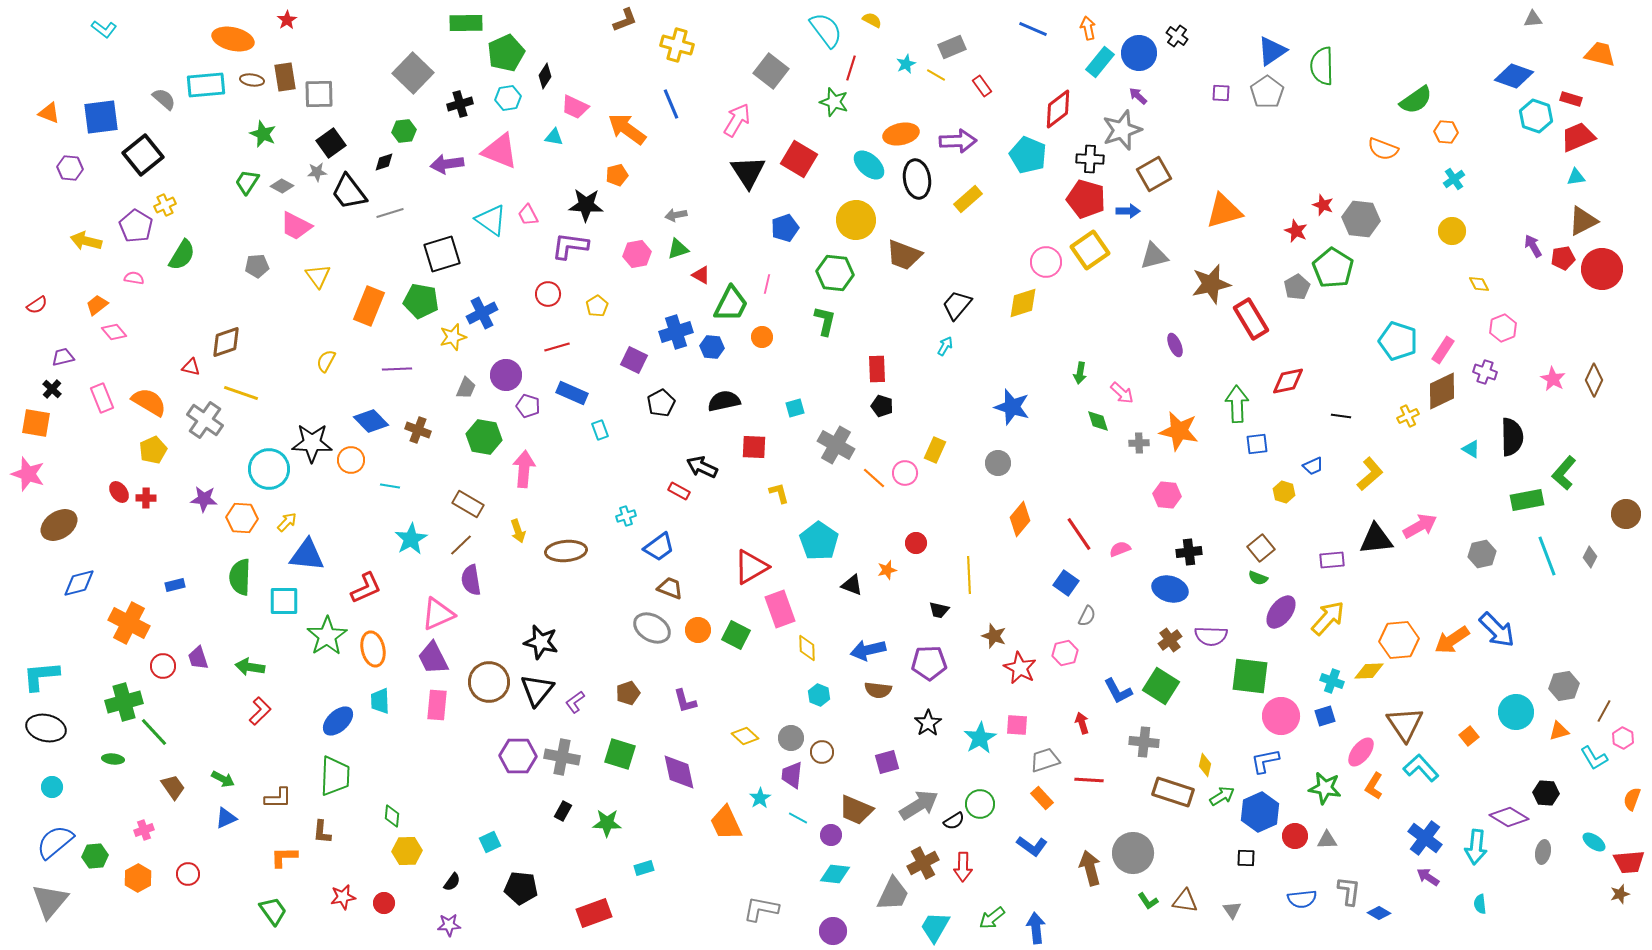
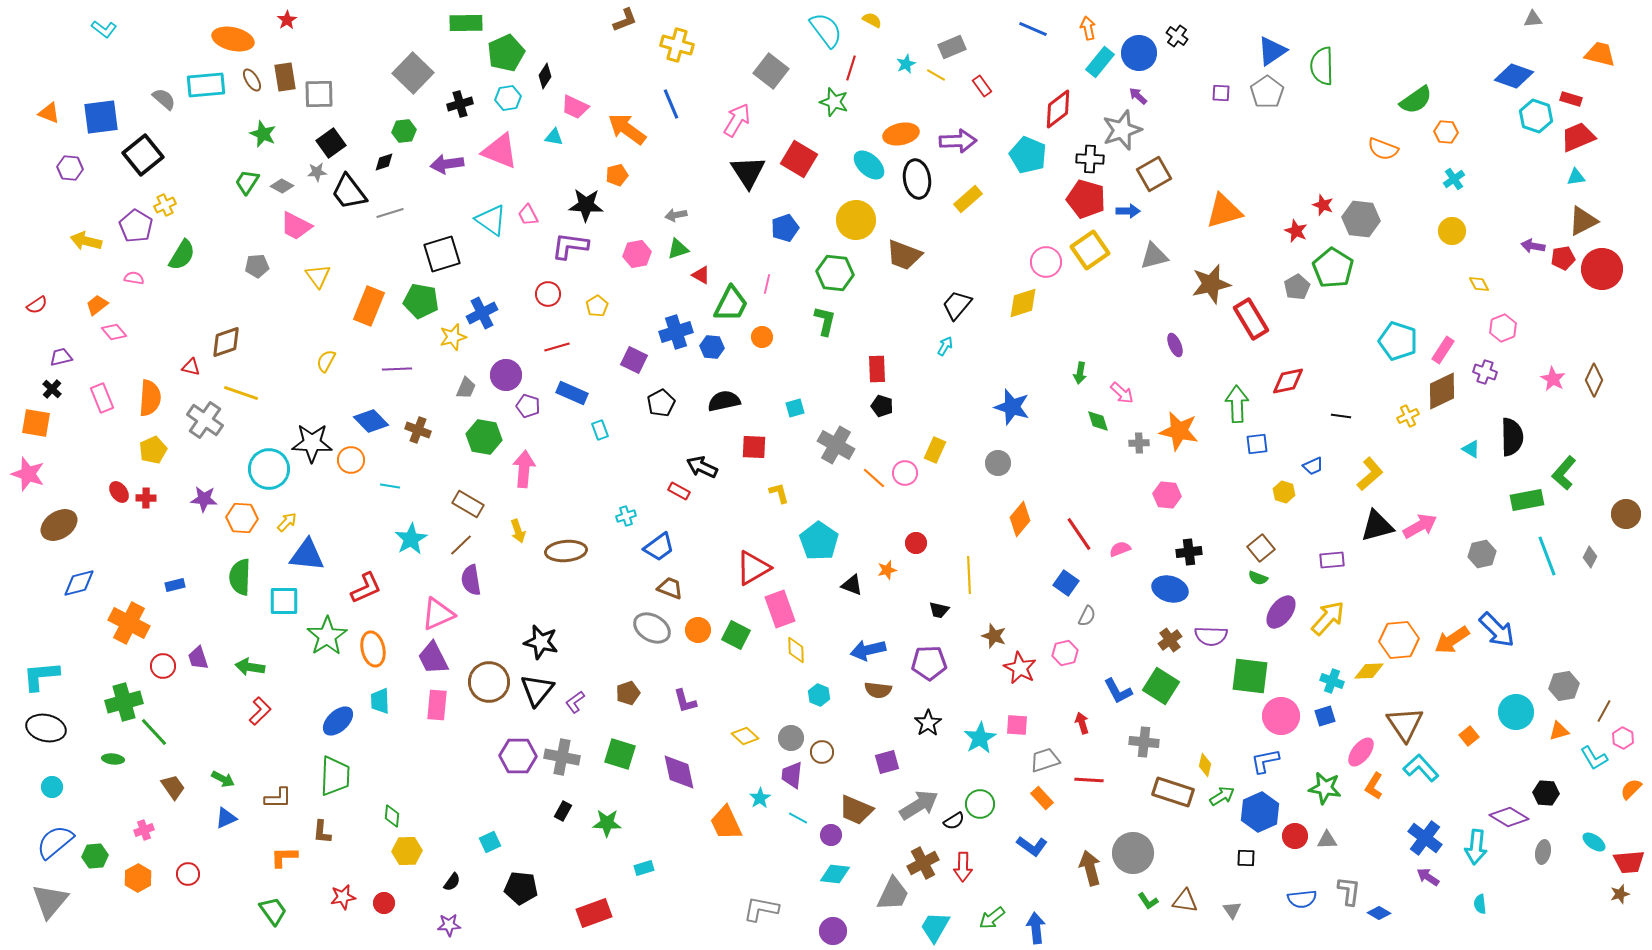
brown ellipse at (252, 80): rotated 50 degrees clockwise
purple arrow at (1533, 246): rotated 50 degrees counterclockwise
purple trapezoid at (63, 357): moved 2 px left
orange semicircle at (149, 402): moved 1 px right, 4 px up; rotated 63 degrees clockwise
black triangle at (1376, 539): moved 1 px right, 13 px up; rotated 9 degrees counterclockwise
red triangle at (751, 567): moved 2 px right, 1 px down
yellow diamond at (807, 648): moved 11 px left, 2 px down
orange semicircle at (1632, 799): moved 1 px left, 10 px up; rotated 25 degrees clockwise
